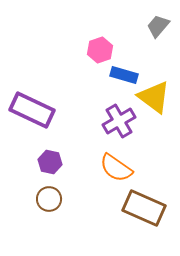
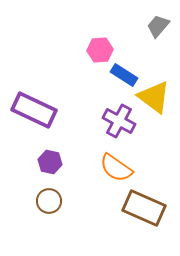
pink hexagon: rotated 15 degrees clockwise
blue rectangle: rotated 16 degrees clockwise
purple rectangle: moved 2 px right
purple cross: rotated 32 degrees counterclockwise
brown circle: moved 2 px down
